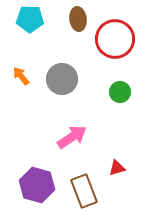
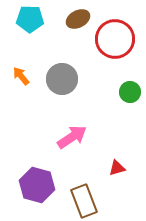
brown ellipse: rotated 70 degrees clockwise
green circle: moved 10 px right
brown rectangle: moved 10 px down
